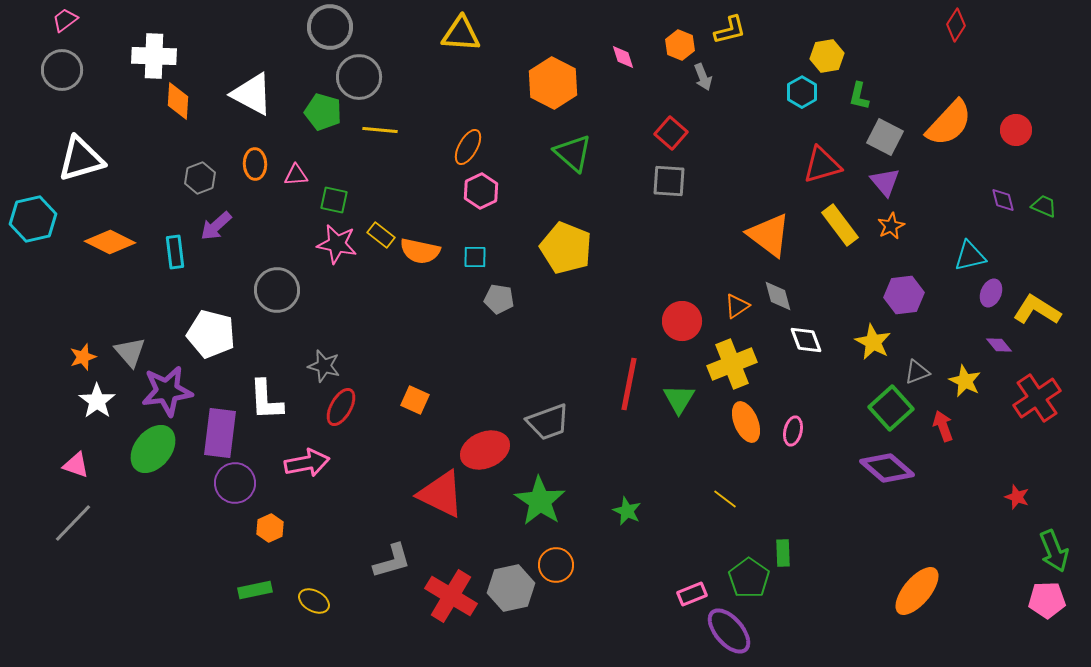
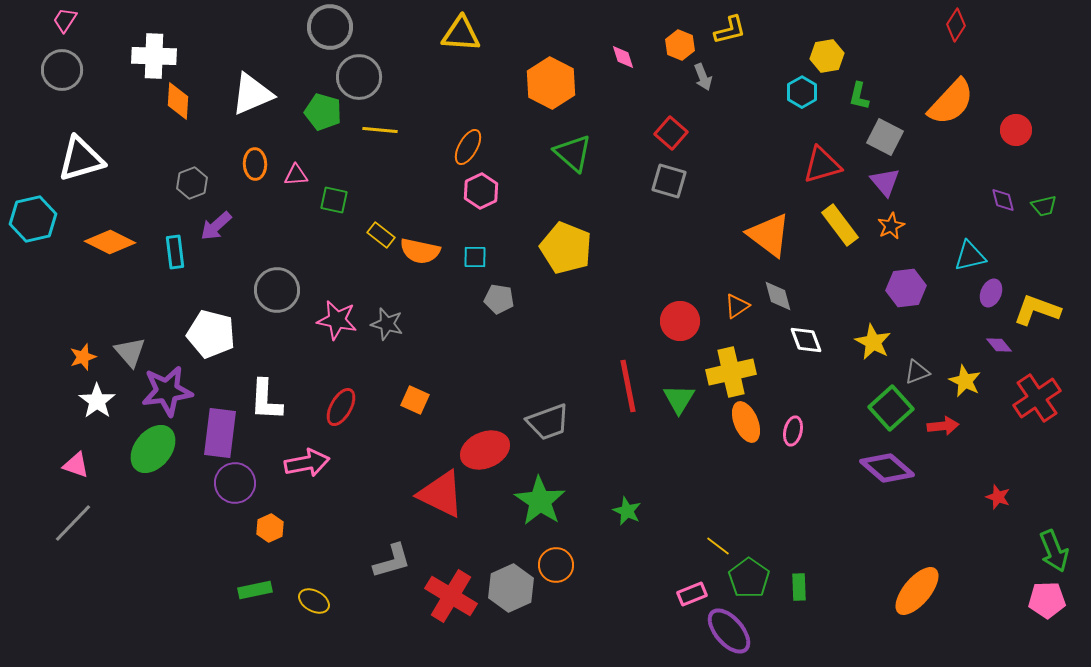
pink trapezoid at (65, 20): rotated 20 degrees counterclockwise
orange hexagon at (553, 83): moved 2 px left
white triangle at (252, 94): rotated 51 degrees counterclockwise
orange semicircle at (949, 123): moved 2 px right, 21 px up
gray hexagon at (200, 178): moved 8 px left, 5 px down
gray square at (669, 181): rotated 12 degrees clockwise
green trapezoid at (1044, 206): rotated 144 degrees clockwise
pink star at (337, 244): moved 76 px down
purple hexagon at (904, 295): moved 2 px right, 7 px up
yellow L-shape at (1037, 310): rotated 12 degrees counterclockwise
red circle at (682, 321): moved 2 px left
yellow cross at (732, 364): moved 1 px left, 8 px down; rotated 9 degrees clockwise
gray star at (324, 366): moved 63 px right, 42 px up
red line at (629, 384): moved 1 px left, 2 px down; rotated 22 degrees counterclockwise
white L-shape at (266, 400): rotated 6 degrees clockwise
red arrow at (943, 426): rotated 104 degrees clockwise
red star at (1017, 497): moved 19 px left
yellow line at (725, 499): moved 7 px left, 47 px down
green rectangle at (783, 553): moved 16 px right, 34 px down
gray hexagon at (511, 588): rotated 12 degrees counterclockwise
